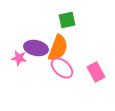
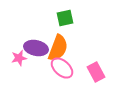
green square: moved 2 px left, 2 px up
pink star: rotated 21 degrees counterclockwise
